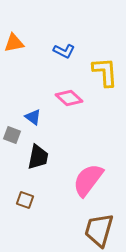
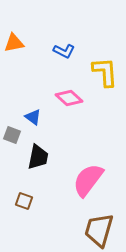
brown square: moved 1 px left, 1 px down
